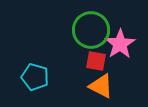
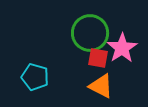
green circle: moved 1 px left, 3 px down
pink star: moved 2 px right, 4 px down
red square: moved 2 px right, 3 px up
